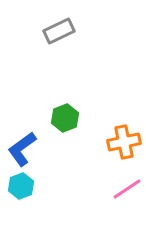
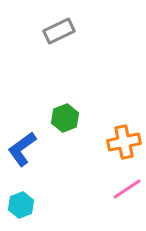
cyan hexagon: moved 19 px down
